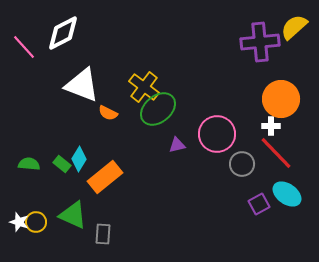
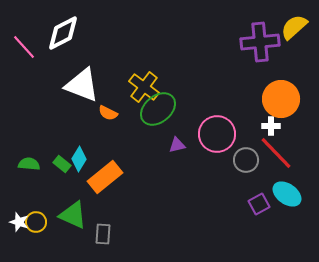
gray circle: moved 4 px right, 4 px up
